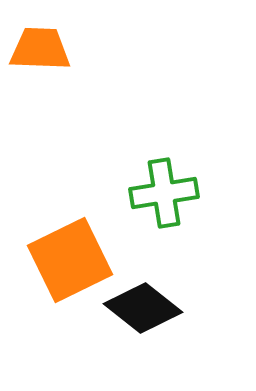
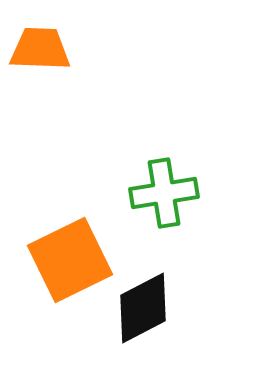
black diamond: rotated 66 degrees counterclockwise
